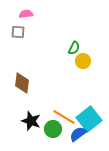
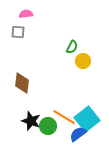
green semicircle: moved 2 px left, 1 px up
cyan square: moved 2 px left
green circle: moved 5 px left, 3 px up
